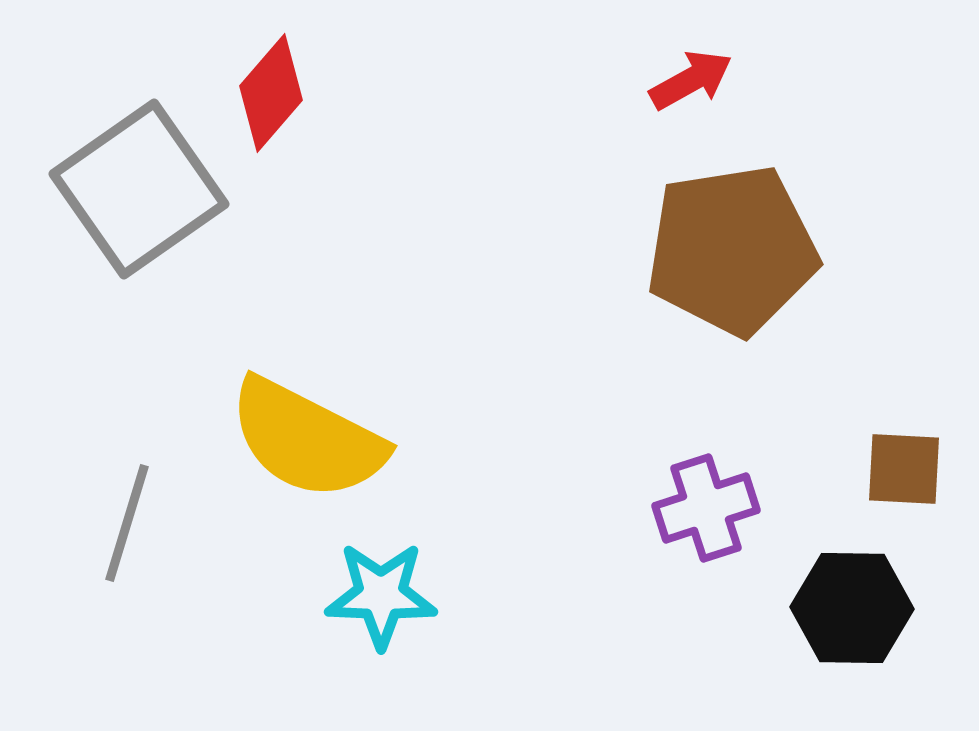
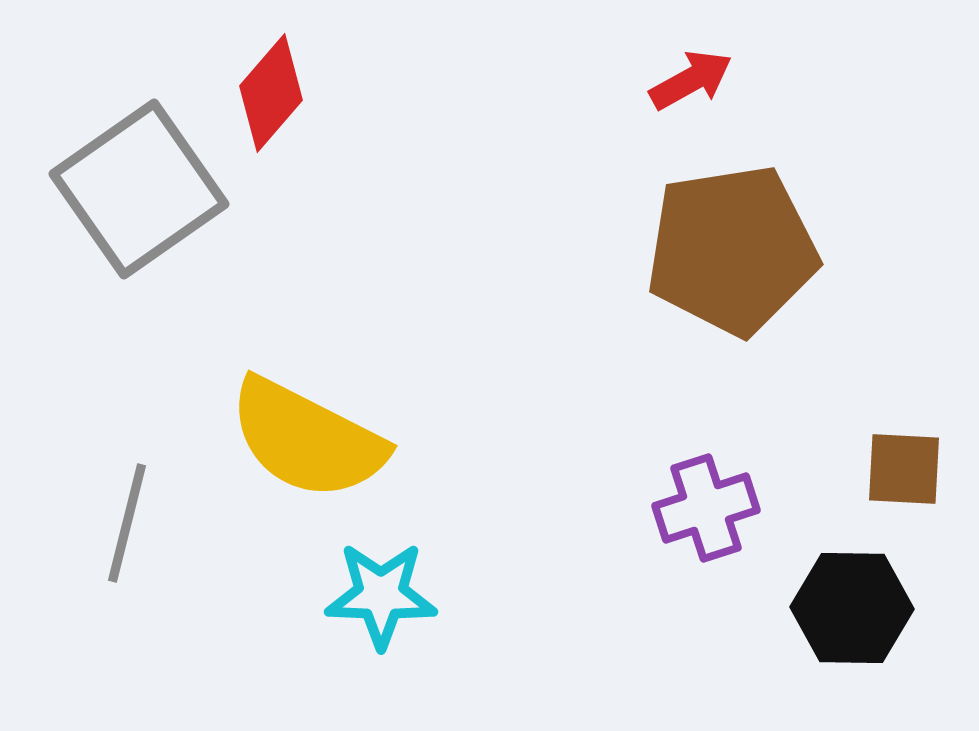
gray line: rotated 3 degrees counterclockwise
